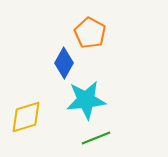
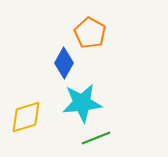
cyan star: moved 4 px left, 3 px down
